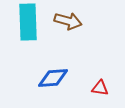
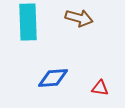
brown arrow: moved 11 px right, 3 px up
